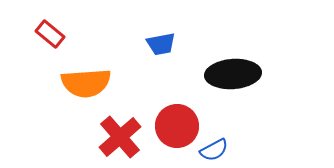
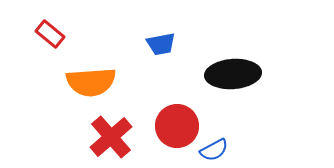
orange semicircle: moved 5 px right, 1 px up
red cross: moved 9 px left
